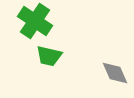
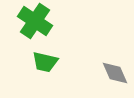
green trapezoid: moved 4 px left, 6 px down
